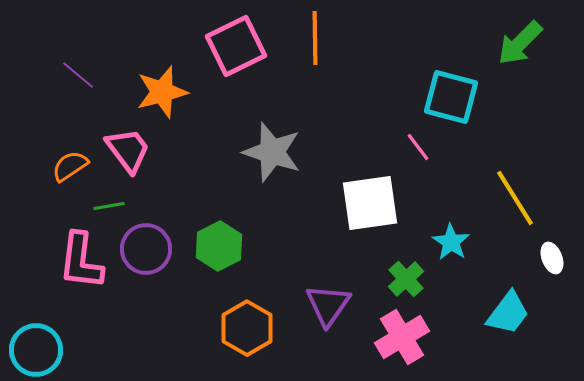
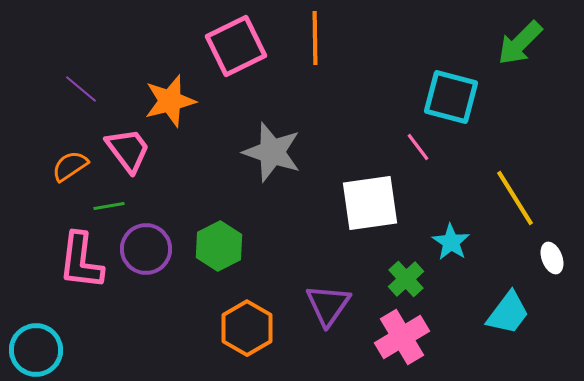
purple line: moved 3 px right, 14 px down
orange star: moved 8 px right, 9 px down
